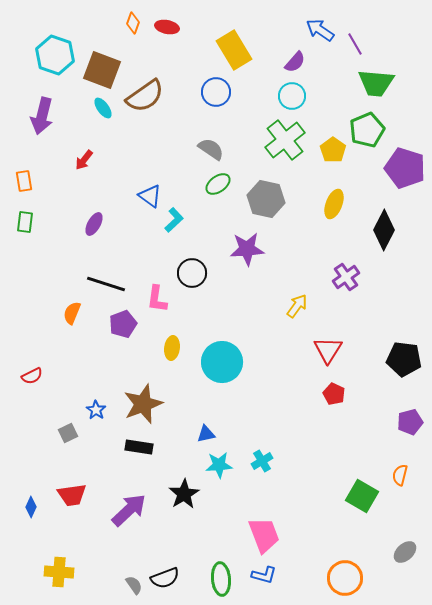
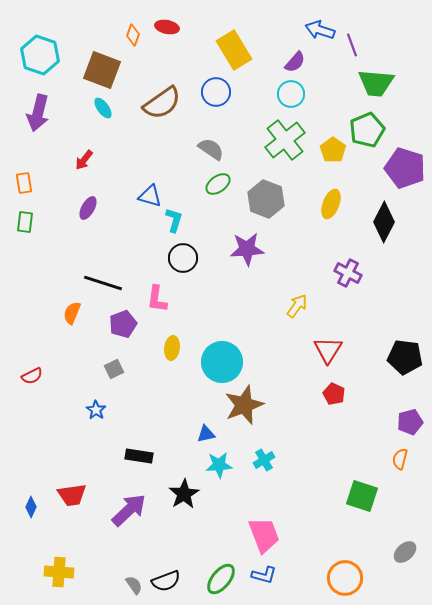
orange diamond at (133, 23): moved 12 px down
blue arrow at (320, 30): rotated 16 degrees counterclockwise
purple line at (355, 44): moved 3 px left, 1 px down; rotated 10 degrees clockwise
cyan hexagon at (55, 55): moved 15 px left
brown semicircle at (145, 96): moved 17 px right, 7 px down
cyan circle at (292, 96): moved 1 px left, 2 px up
purple arrow at (42, 116): moved 4 px left, 3 px up
orange rectangle at (24, 181): moved 2 px down
blue triangle at (150, 196): rotated 20 degrees counterclockwise
gray hexagon at (266, 199): rotated 9 degrees clockwise
yellow ellipse at (334, 204): moved 3 px left
cyan L-shape at (174, 220): rotated 30 degrees counterclockwise
purple ellipse at (94, 224): moved 6 px left, 16 px up
black diamond at (384, 230): moved 8 px up
black circle at (192, 273): moved 9 px left, 15 px up
purple cross at (346, 277): moved 2 px right, 4 px up; rotated 28 degrees counterclockwise
black line at (106, 284): moved 3 px left, 1 px up
black pentagon at (404, 359): moved 1 px right, 2 px up
brown star at (143, 404): moved 101 px right, 1 px down
gray square at (68, 433): moved 46 px right, 64 px up
black rectangle at (139, 447): moved 9 px down
cyan cross at (262, 461): moved 2 px right, 1 px up
orange semicircle at (400, 475): moved 16 px up
green square at (362, 496): rotated 12 degrees counterclockwise
black semicircle at (165, 578): moved 1 px right, 3 px down
green ellipse at (221, 579): rotated 44 degrees clockwise
